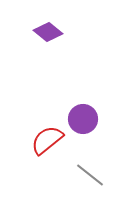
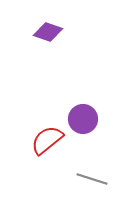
purple diamond: rotated 20 degrees counterclockwise
gray line: moved 2 px right, 4 px down; rotated 20 degrees counterclockwise
